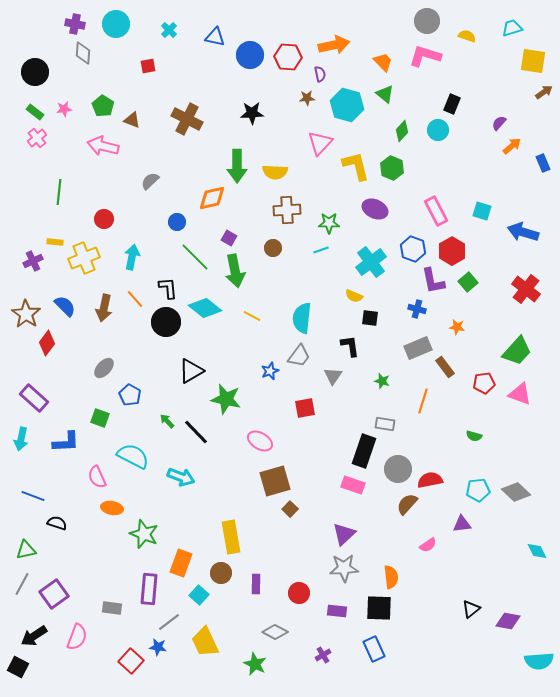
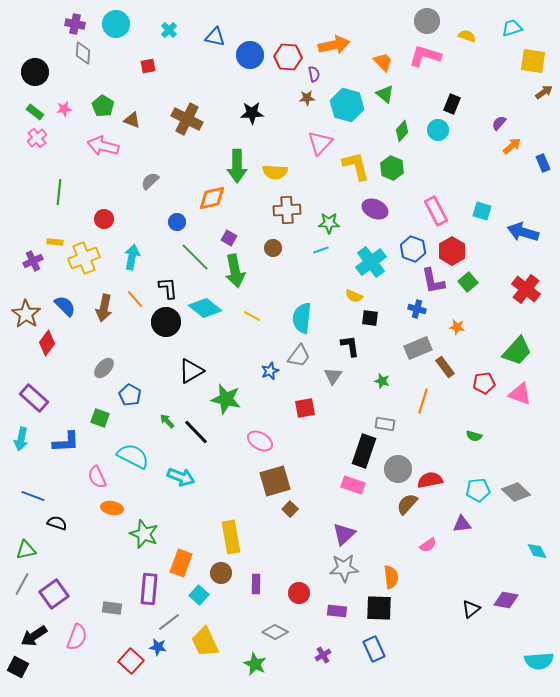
purple semicircle at (320, 74): moved 6 px left
purple diamond at (508, 621): moved 2 px left, 21 px up
